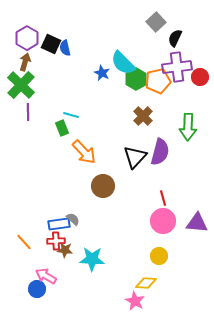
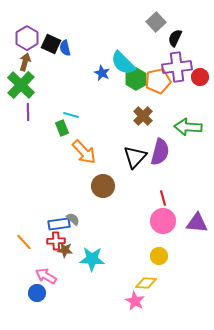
green arrow: rotated 92 degrees clockwise
blue circle: moved 4 px down
